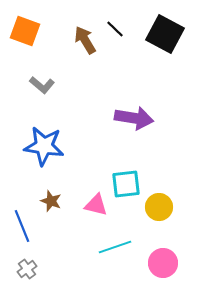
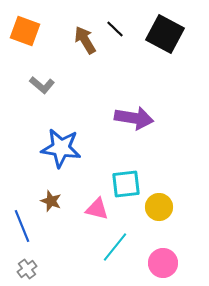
blue star: moved 17 px right, 2 px down
pink triangle: moved 1 px right, 4 px down
cyan line: rotated 32 degrees counterclockwise
